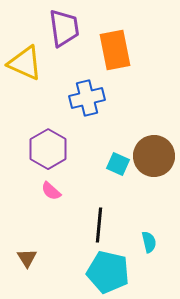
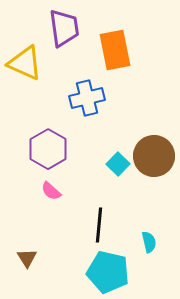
cyan square: rotated 20 degrees clockwise
